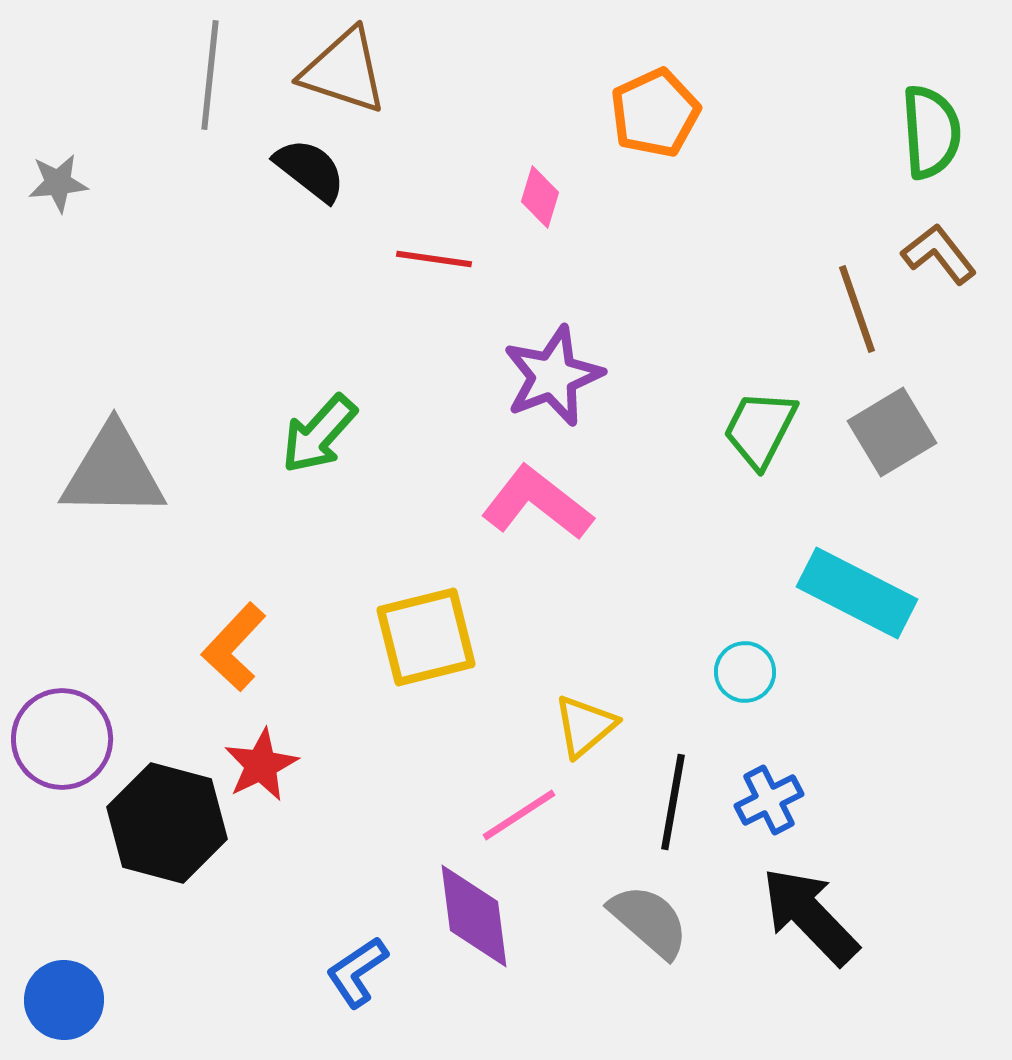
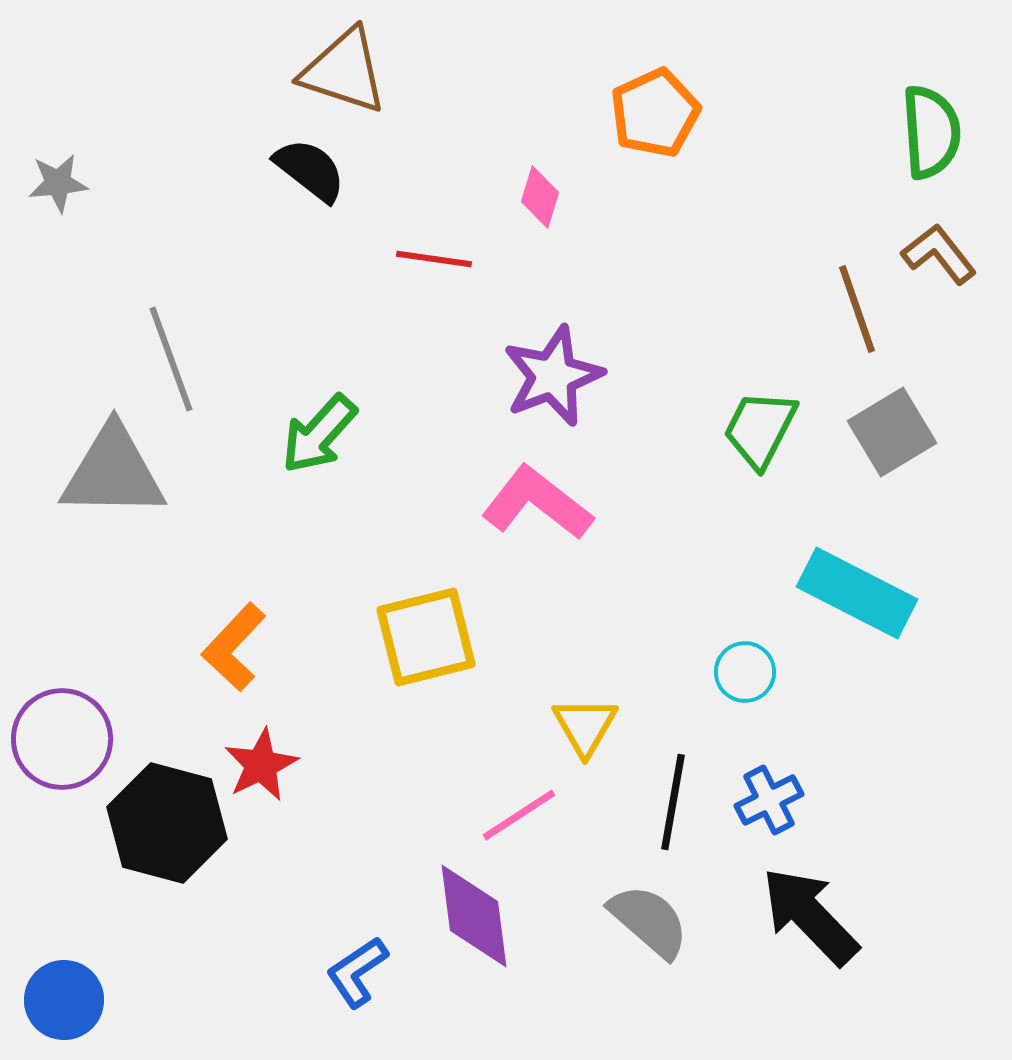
gray line: moved 39 px left, 284 px down; rotated 26 degrees counterclockwise
yellow triangle: rotated 20 degrees counterclockwise
